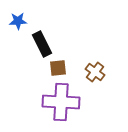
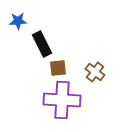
purple cross: moved 1 px right, 2 px up
